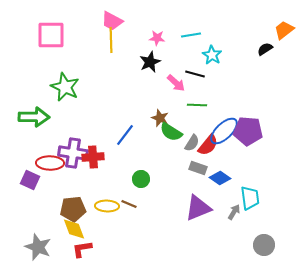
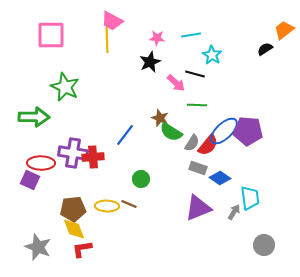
yellow line: moved 4 px left
red ellipse: moved 9 px left
